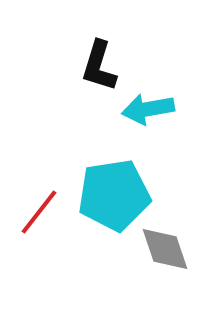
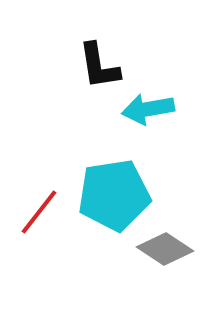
black L-shape: rotated 26 degrees counterclockwise
gray diamond: rotated 38 degrees counterclockwise
